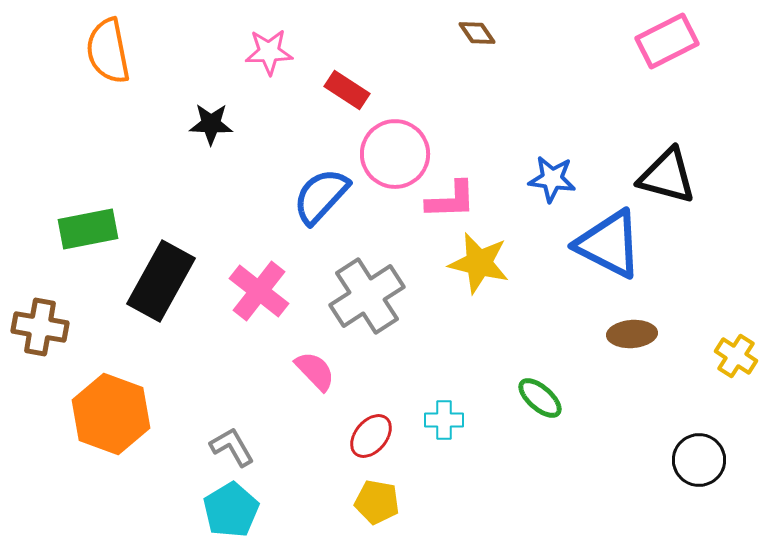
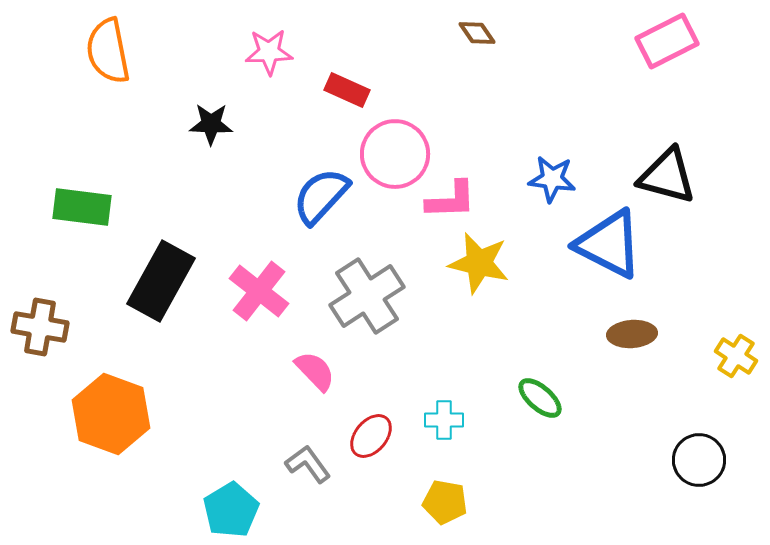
red rectangle: rotated 9 degrees counterclockwise
green rectangle: moved 6 px left, 22 px up; rotated 18 degrees clockwise
gray L-shape: moved 76 px right, 17 px down; rotated 6 degrees counterclockwise
yellow pentagon: moved 68 px right
